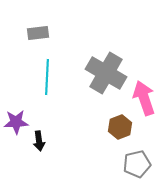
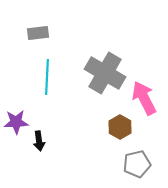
gray cross: moved 1 px left
pink arrow: rotated 8 degrees counterclockwise
brown hexagon: rotated 10 degrees counterclockwise
